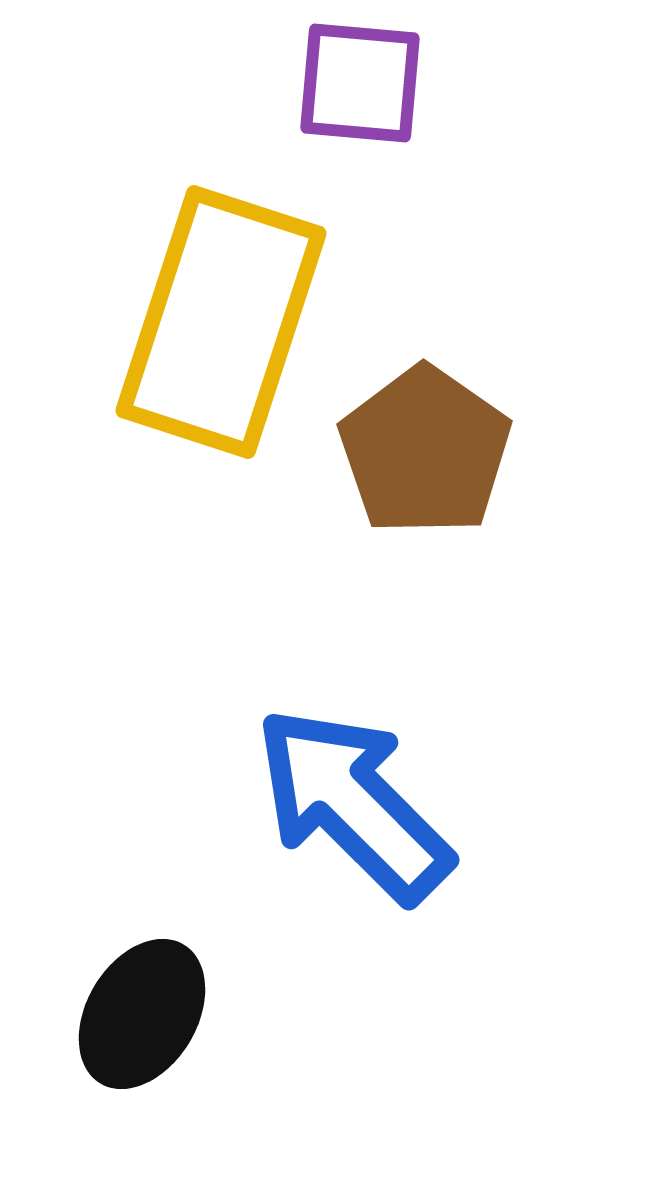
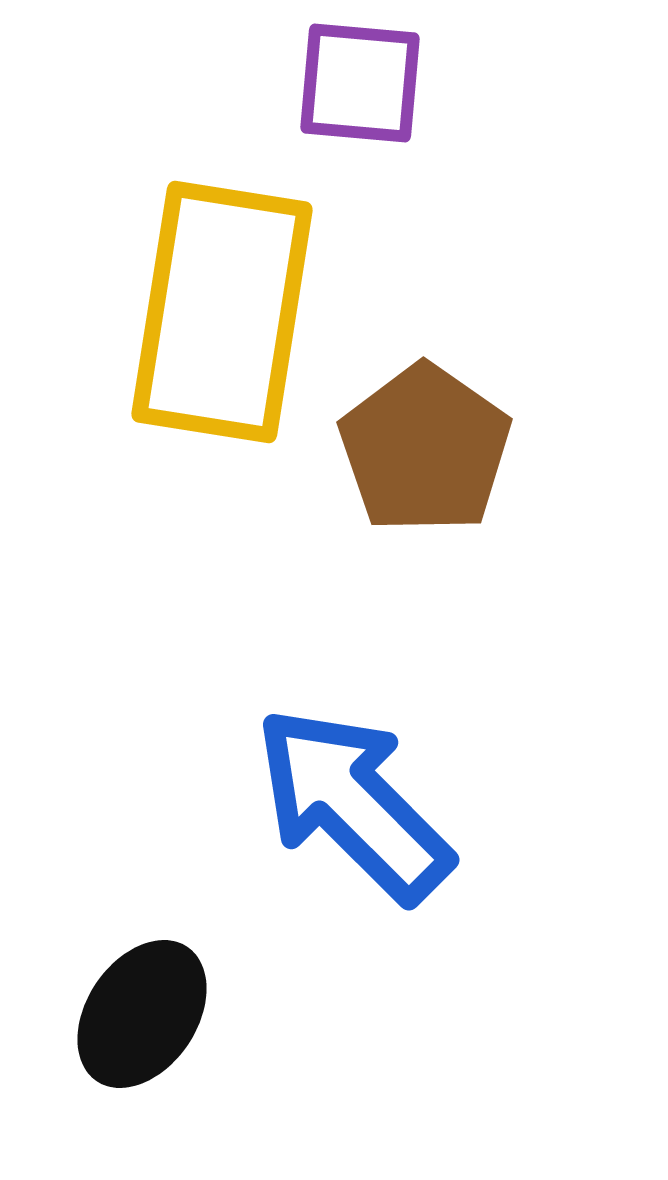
yellow rectangle: moved 1 px right, 10 px up; rotated 9 degrees counterclockwise
brown pentagon: moved 2 px up
black ellipse: rotated 3 degrees clockwise
